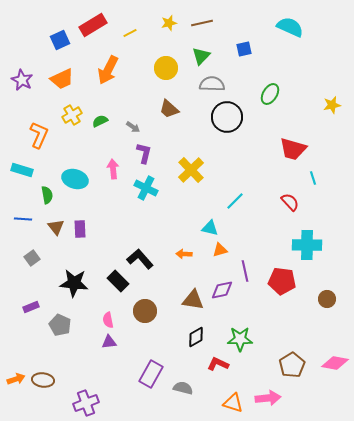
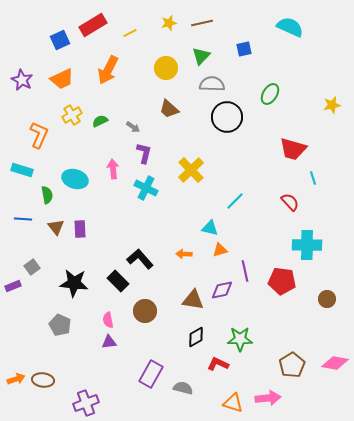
gray square at (32, 258): moved 9 px down
purple rectangle at (31, 307): moved 18 px left, 21 px up
